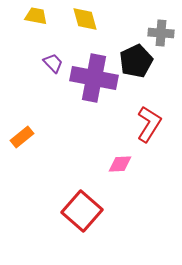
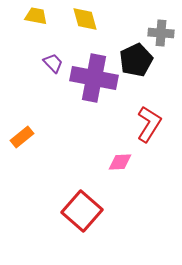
black pentagon: moved 1 px up
pink diamond: moved 2 px up
